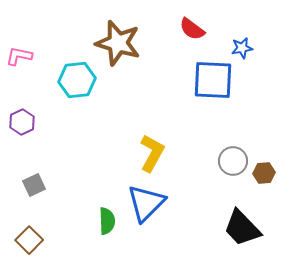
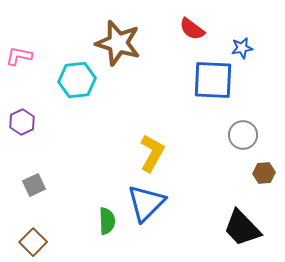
gray circle: moved 10 px right, 26 px up
brown square: moved 4 px right, 2 px down
